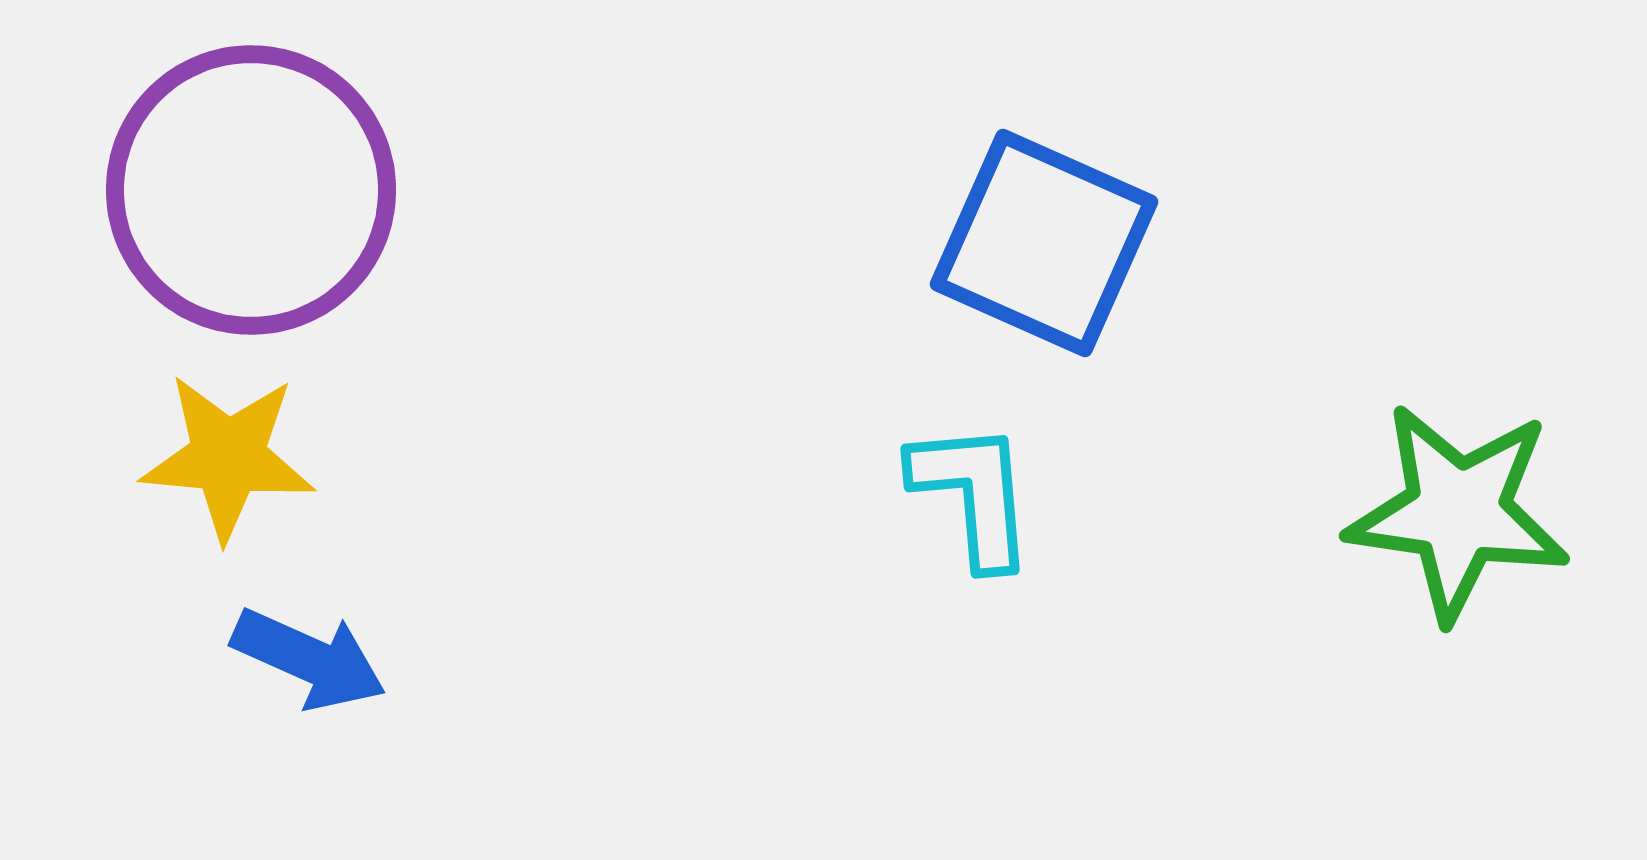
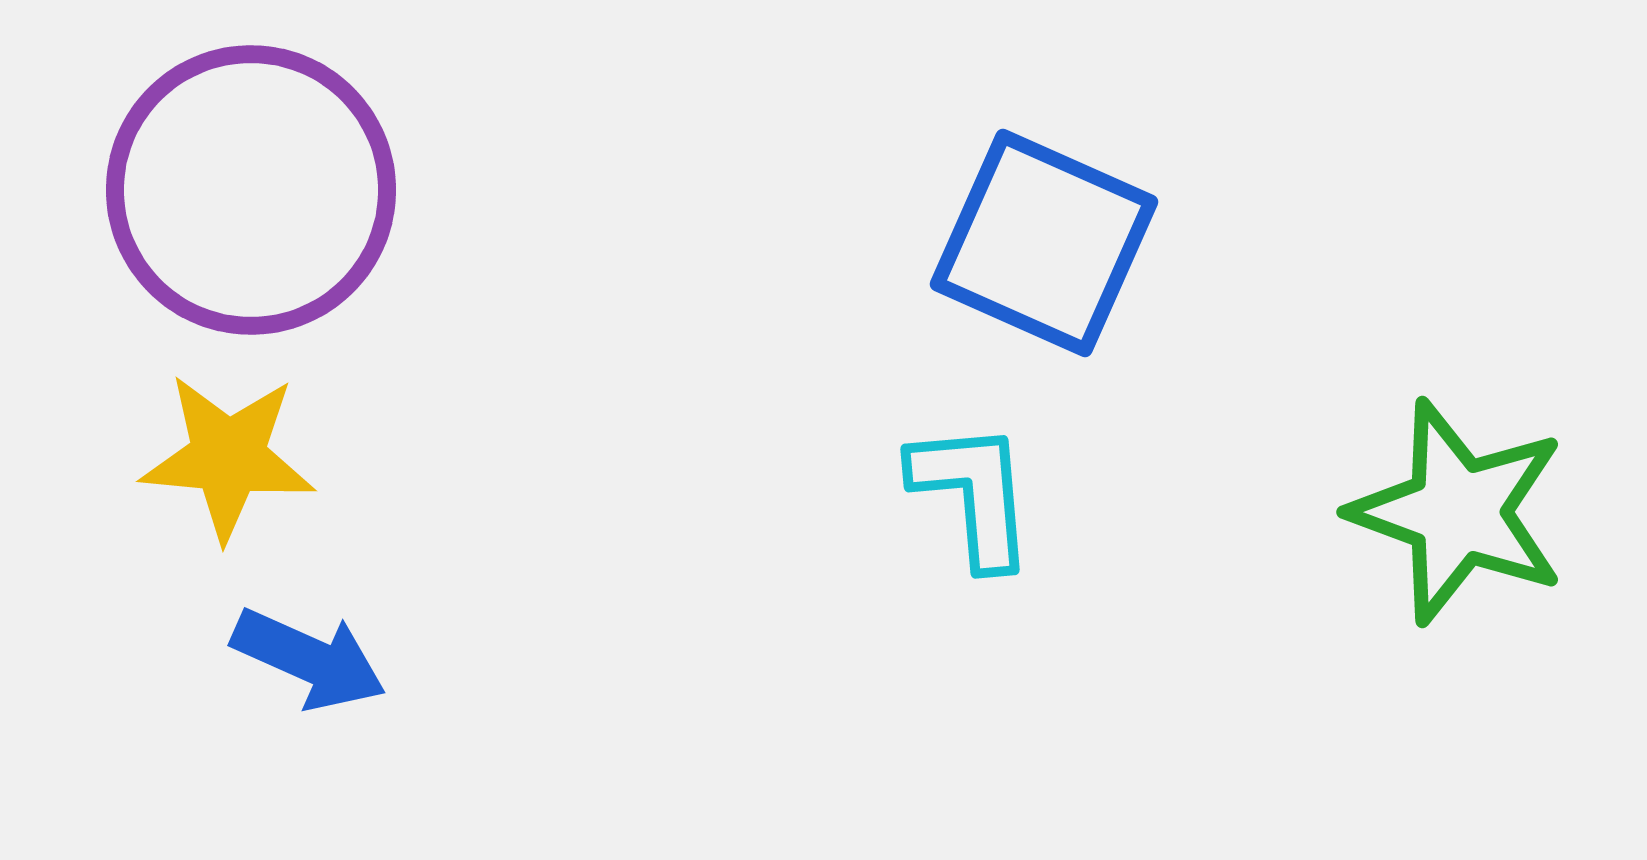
green star: rotated 12 degrees clockwise
